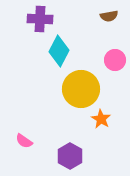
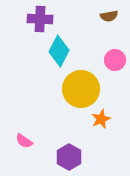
orange star: rotated 18 degrees clockwise
purple hexagon: moved 1 px left, 1 px down
